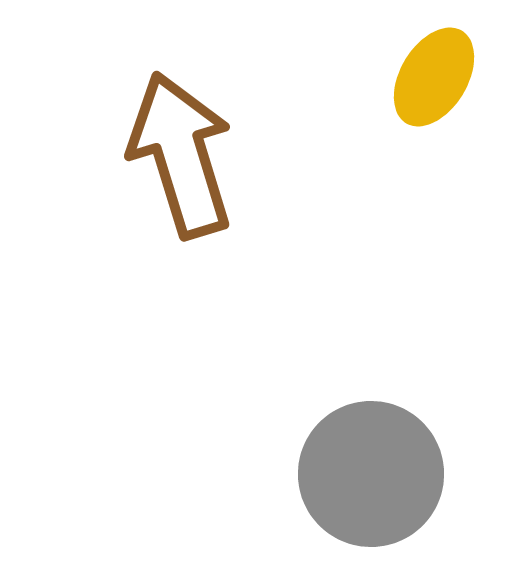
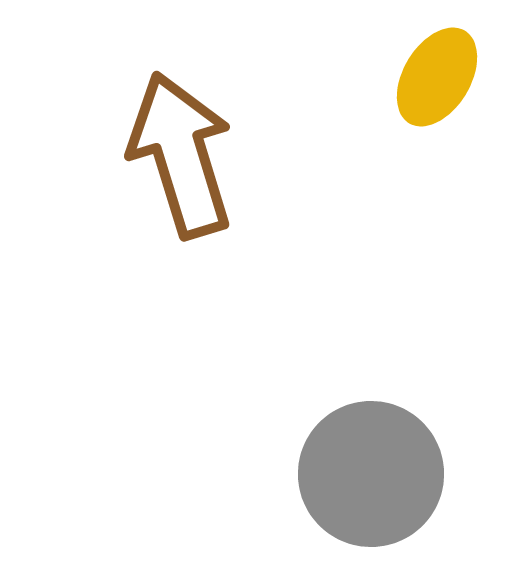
yellow ellipse: moved 3 px right
